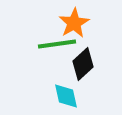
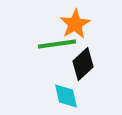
orange star: moved 1 px right, 1 px down
